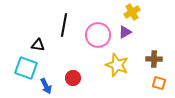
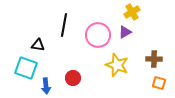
blue arrow: rotated 21 degrees clockwise
